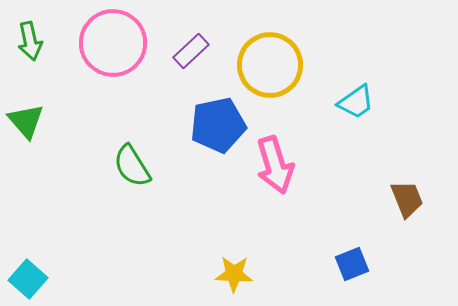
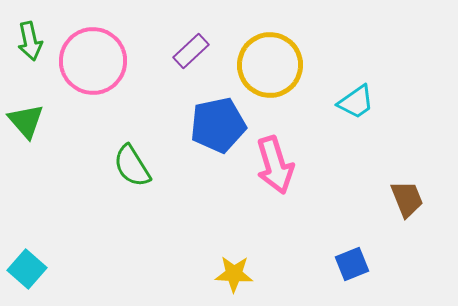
pink circle: moved 20 px left, 18 px down
cyan square: moved 1 px left, 10 px up
